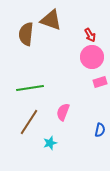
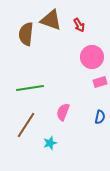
red arrow: moved 11 px left, 10 px up
brown line: moved 3 px left, 3 px down
blue semicircle: moved 13 px up
